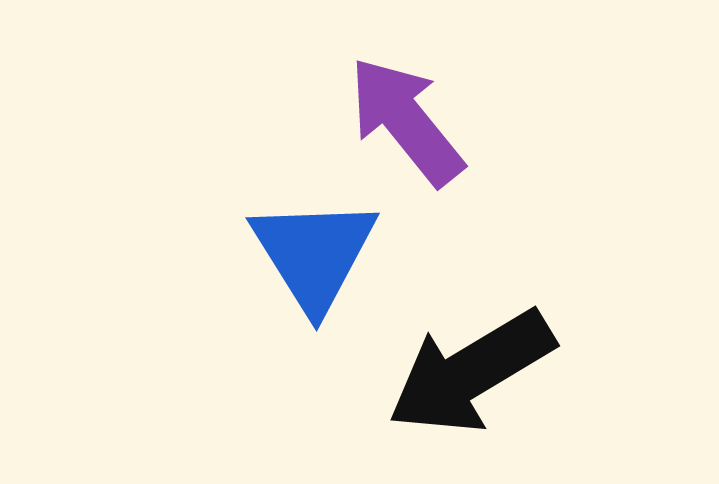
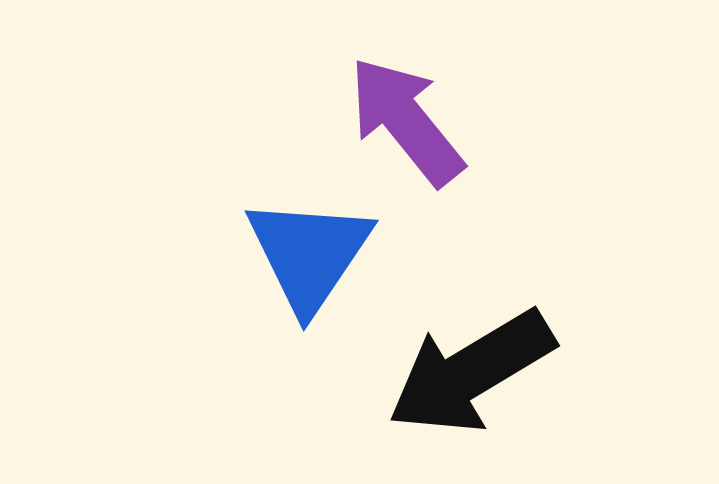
blue triangle: moved 5 px left; rotated 6 degrees clockwise
